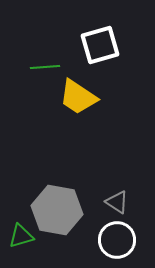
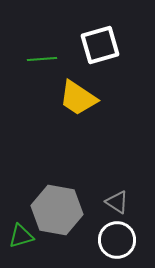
green line: moved 3 px left, 8 px up
yellow trapezoid: moved 1 px down
